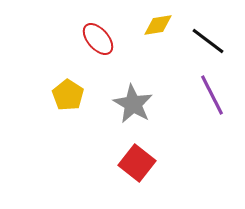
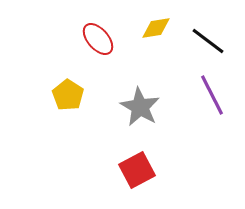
yellow diamond: moved 2 px left, 3 px down
gray star: moved 7 px right, 3 px down
red square: moved 7 px down; rotated 24 degrees clockwise
